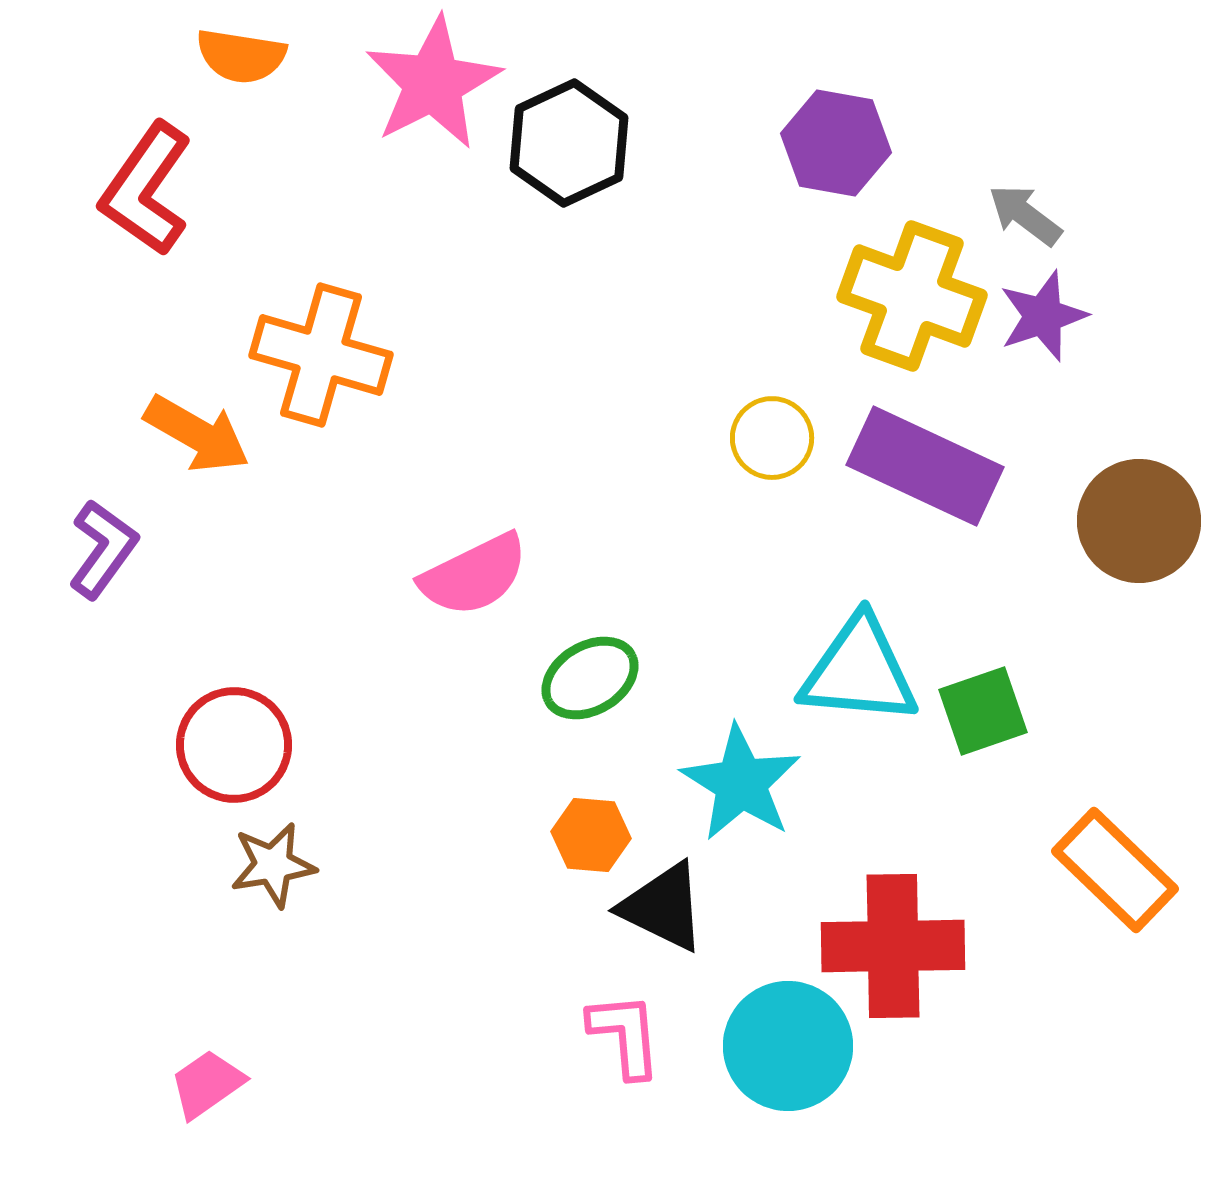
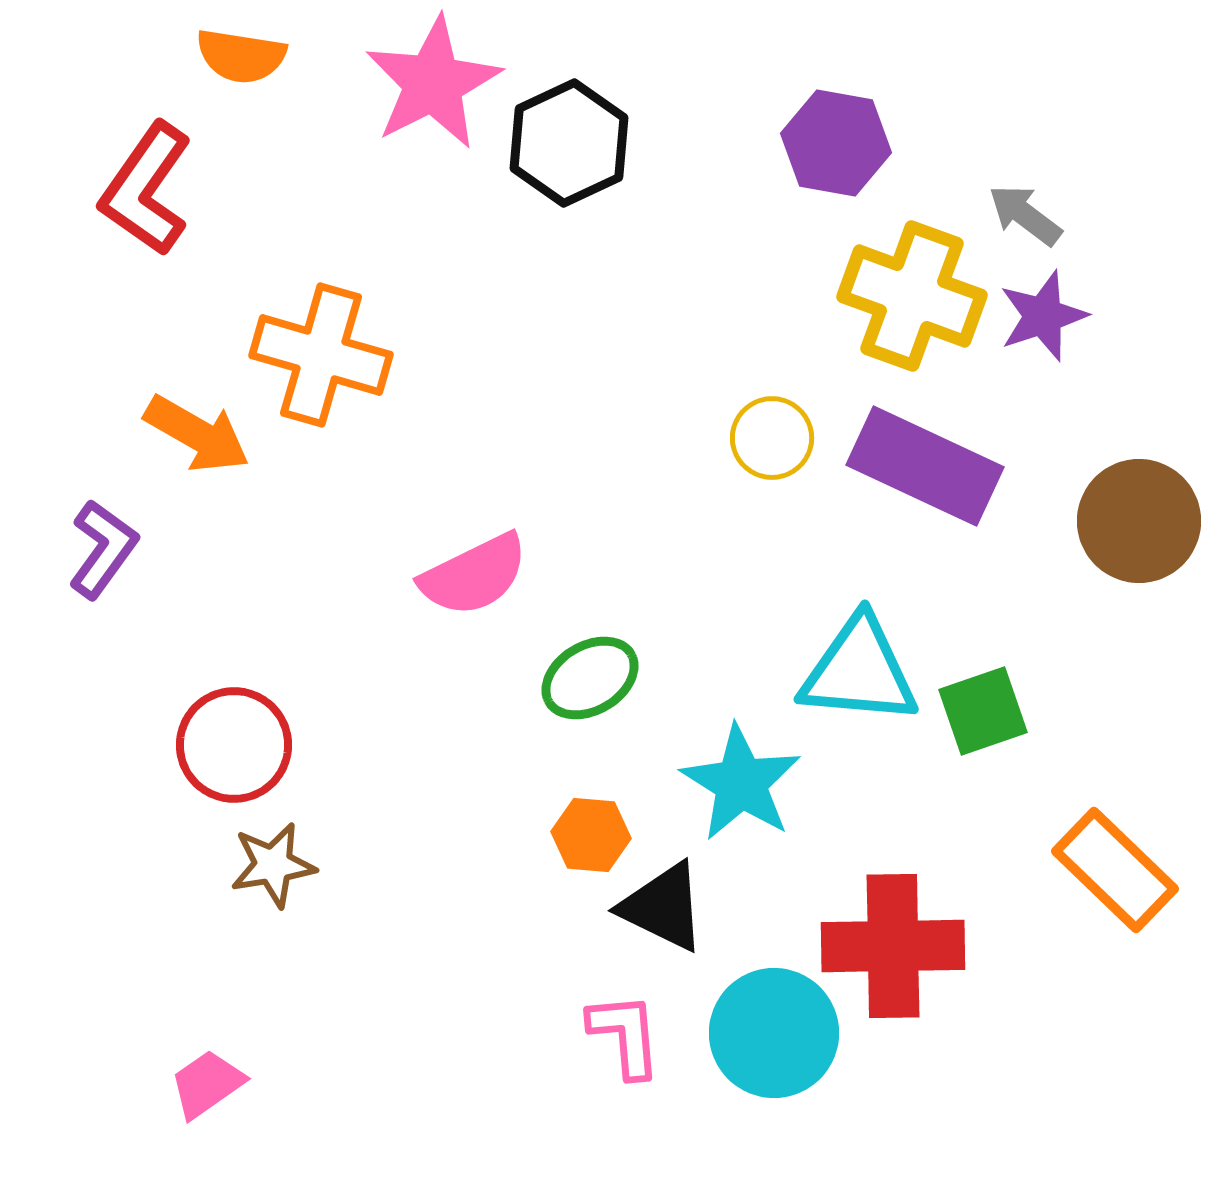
cyan circle: moved 14 px left, 13 px up
